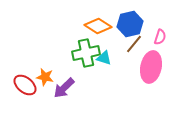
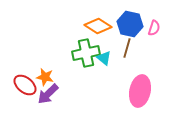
blue hexagon: rotated 25 degrees clockwise
pink semicircle: moved 6 px left, 9 px up
brown line: moved 7 px left, 4 px down; rotated 24 degrees counterclockwise
cyan triangle: rotated 21 degrees clockwise
pink ellipse: moved 11 px left, 24 px down
purple arrow: moved 16 px left, 6 px down
